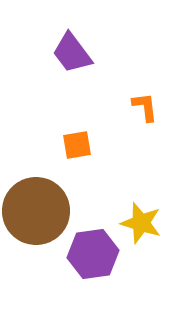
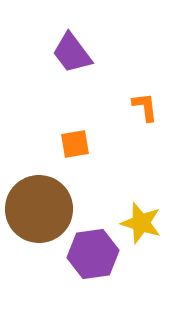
orange square: moved 2 px left, 1 px up
brown circle: moved 3 px right, 2 px up
